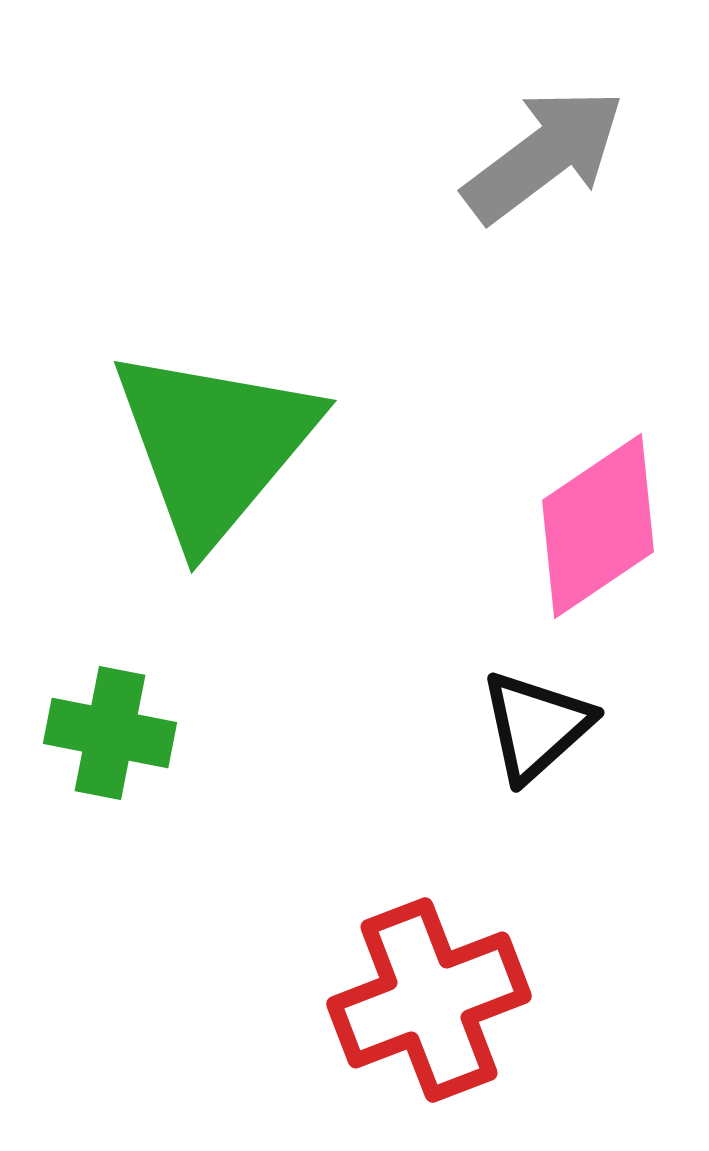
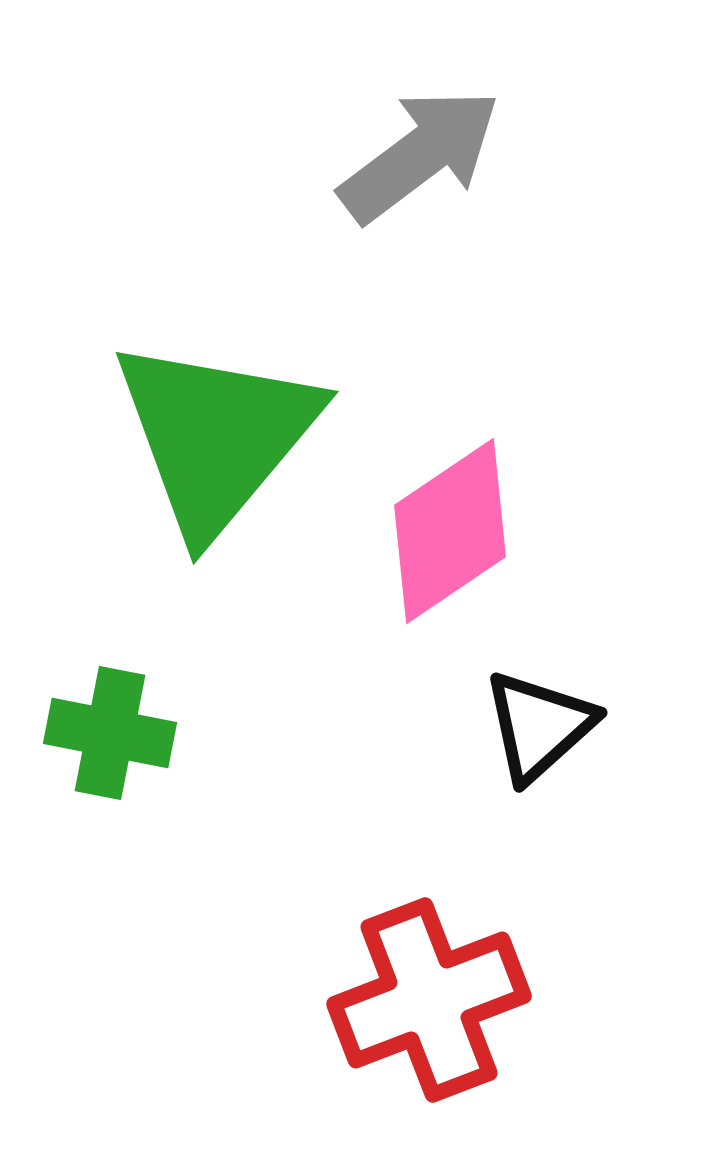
gray arrow: moved 124 px left
green triangle: moved 2 px right, 9 px up
pink diamond: moved 148 px left, 5 px down
black triangle: moved 3 px right
